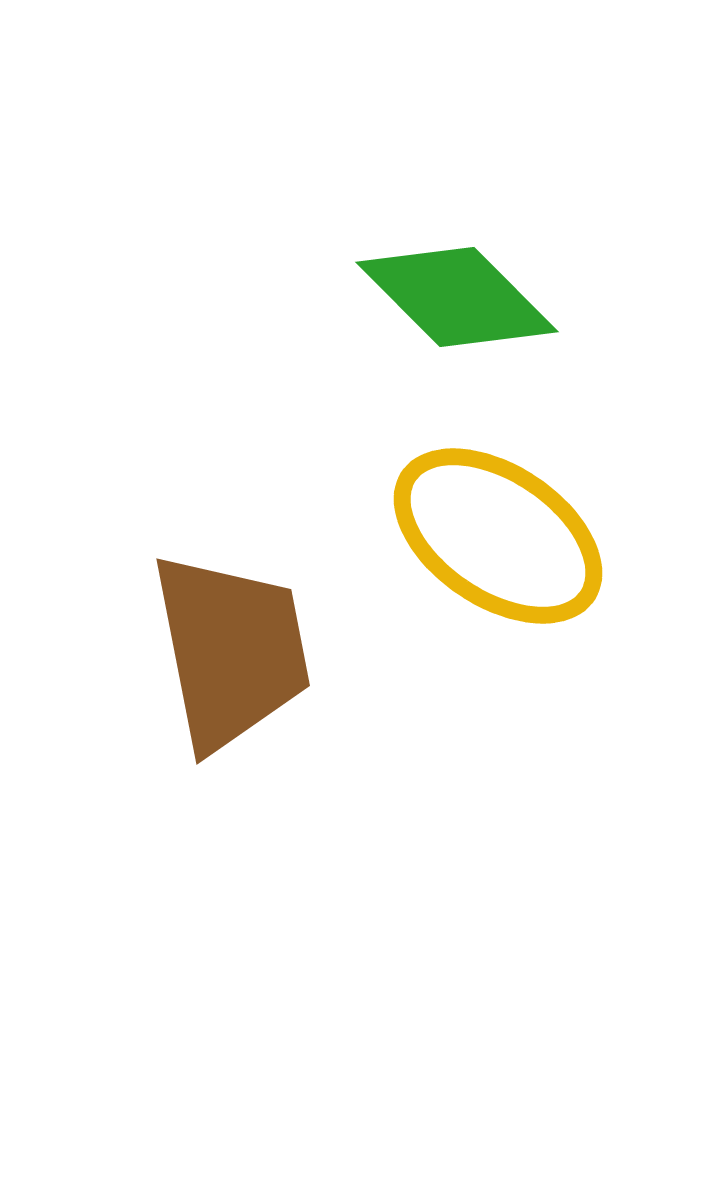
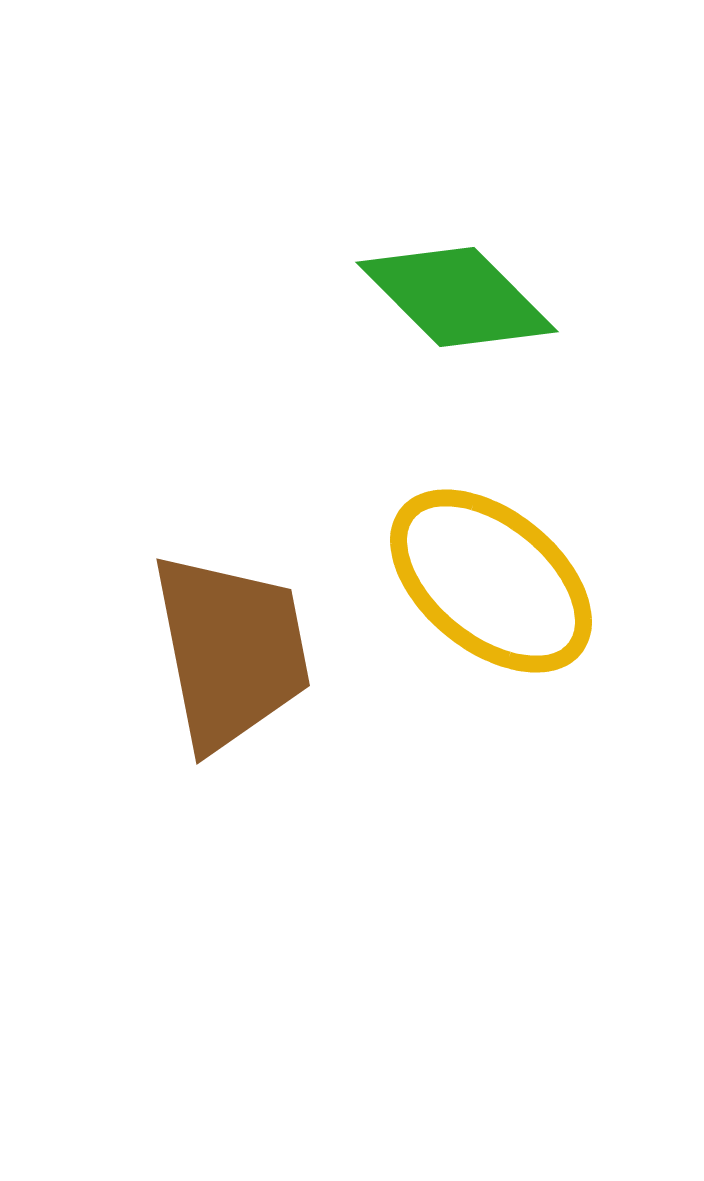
yellow ellipse: moved 7 px left, 45 px down; rotated 5 degrees clockwise
